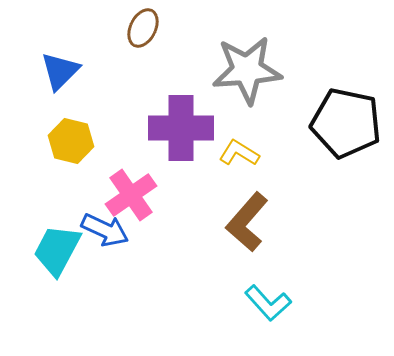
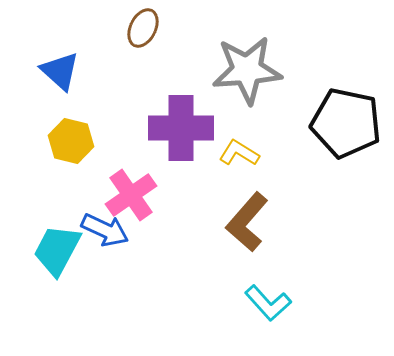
blue triangle: rotated 33 degrees counterclockwise
